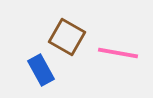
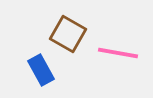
brown square: moved 1 px right, 3 px up
